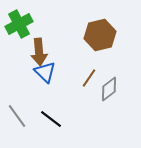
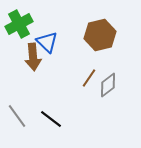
brown arrow: moved 6 px left, 5 px down
blue triangle: moved 2 px right, 30 px up
gray diamond: moved 1 px left, 4 px up
